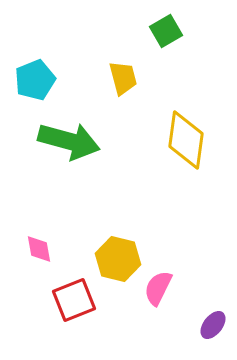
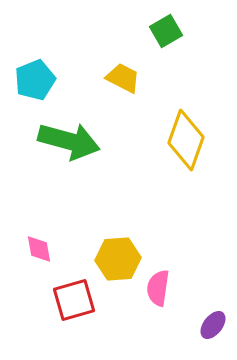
yellow trapezoid: rotated 48 degrees counterclockwise
yellow diamond: rotated 12 degrees clockwise
yellow hexagon: rotated 18 degrees counterclockwise
pink semicircle: rotated 18 degrees counterclockwise
red square: rotated 6 degrees clockwise
